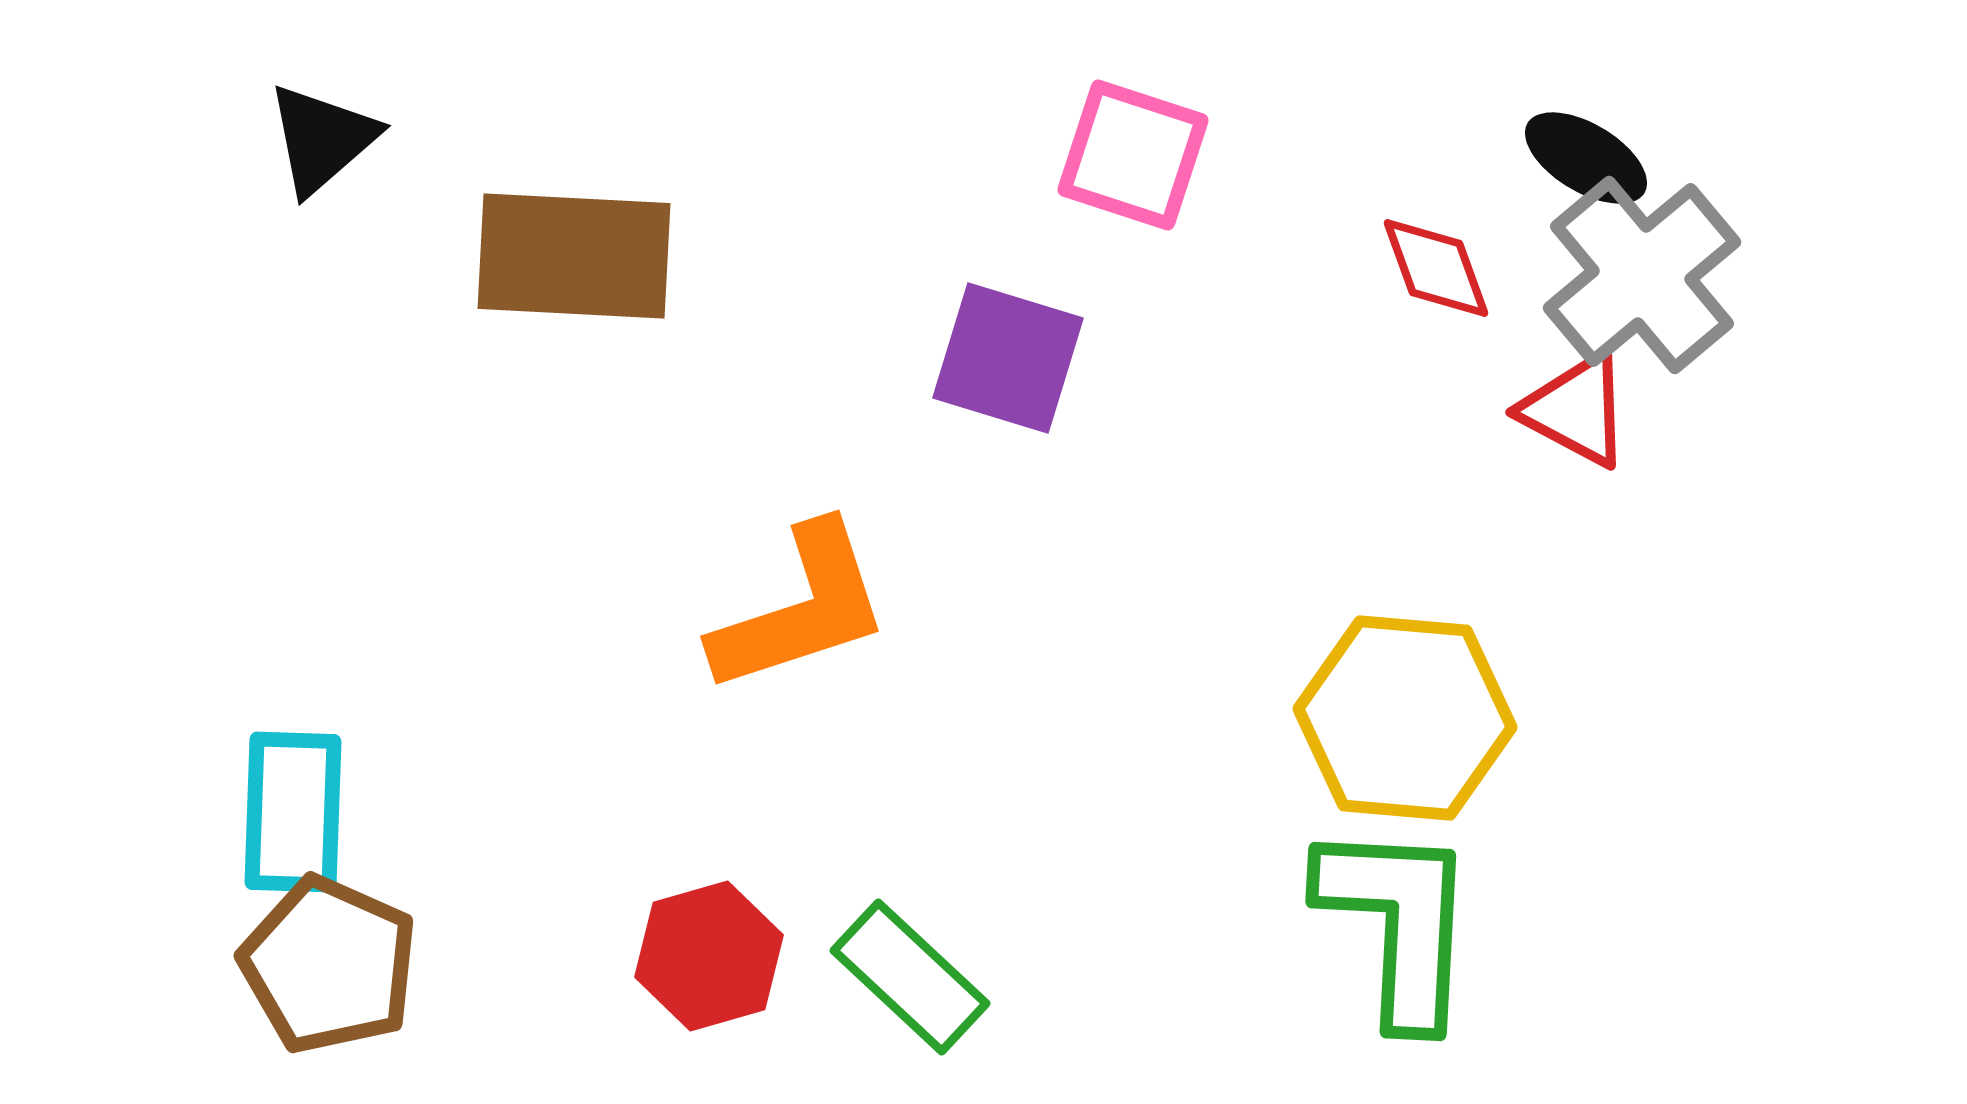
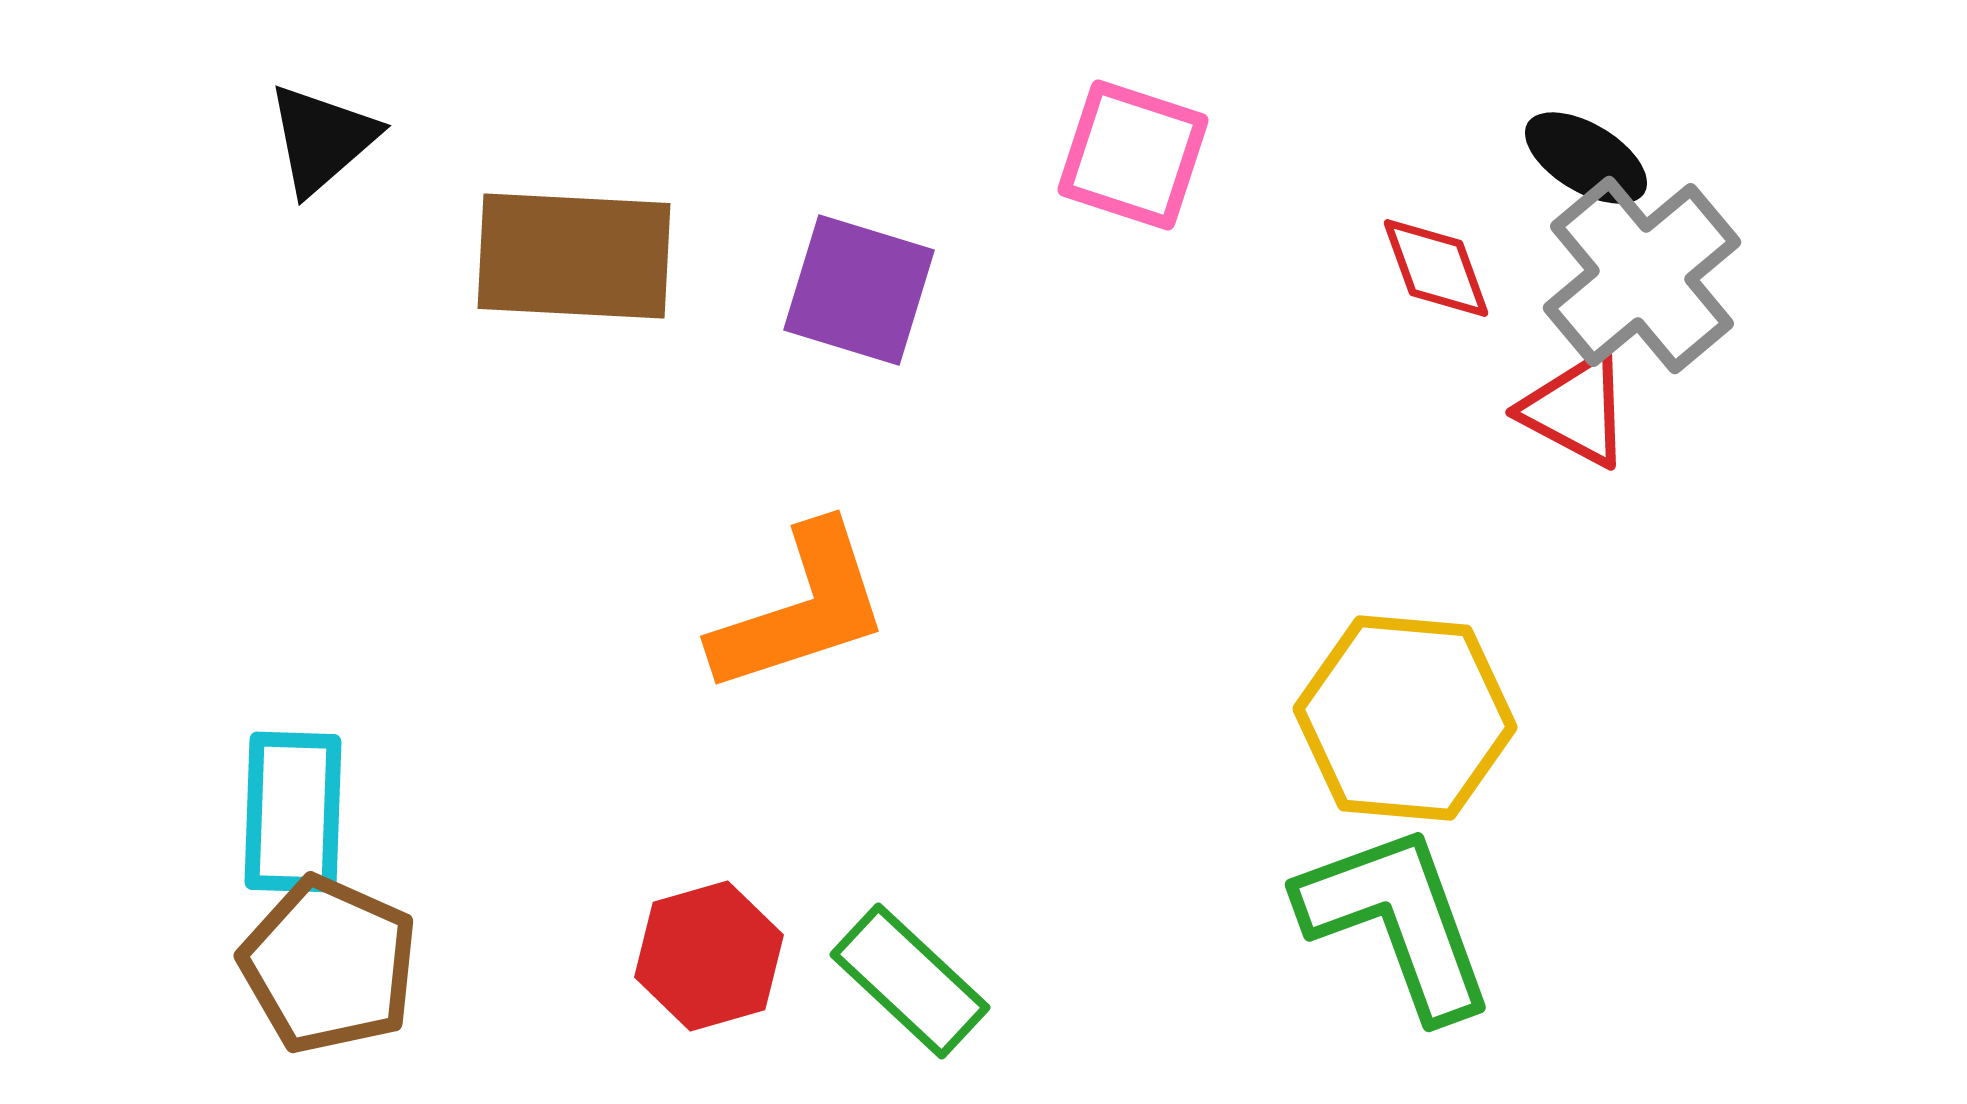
purple square: moved 149 px left, 68 px up
green L-shape: moved 1 px left, 2 px up; rotated 23 degrees counterclockwise
green rectangle: moved 4 px down
